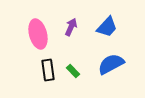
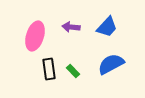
purple arrow: rotated 108 degrees counterclockwise
pink ellipse: moved 3 px left, 2 px down; rotated 32 degrees clockwise
black rectangle: moved 1 px right, 1 px up
